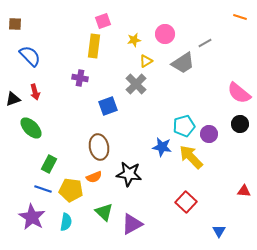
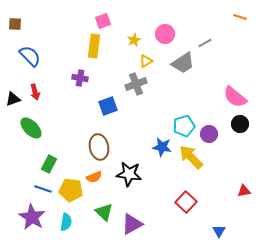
yellow star: rotated 16 degrees counterclockwise
gray cross: rotated 25 degrees clockwise
pink semicircle: moved 4 px left, 4 px down
red triangle: rotated 16 degrees counterclockwise
